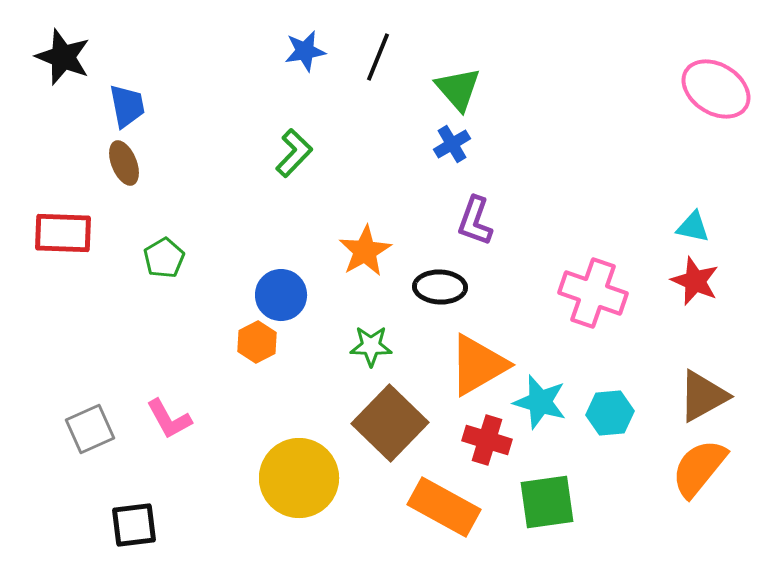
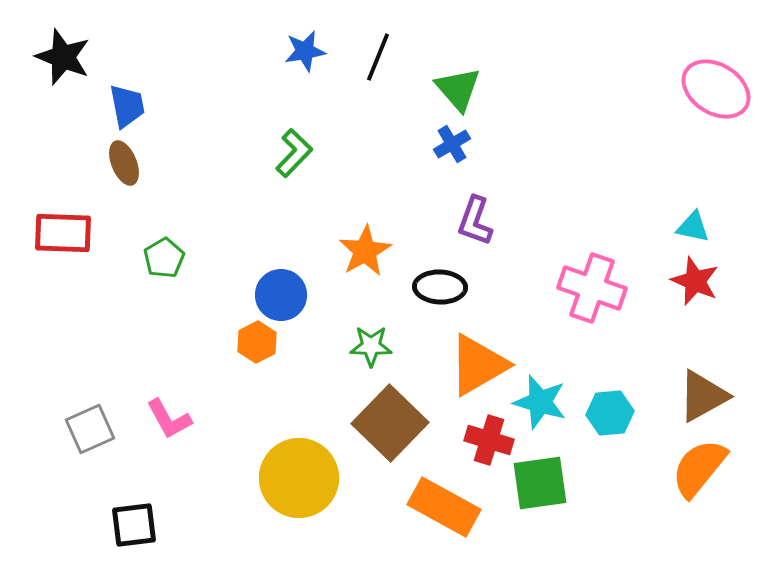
pink cross: moved 1 px left, 5 px up
red cross: moved 2 px right
green square: moved 7 px left, 19 px up
